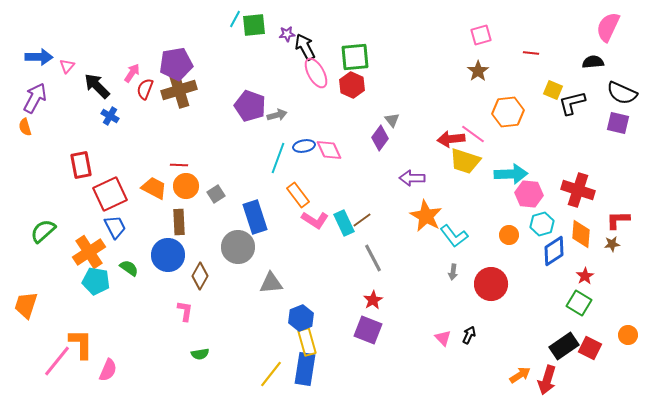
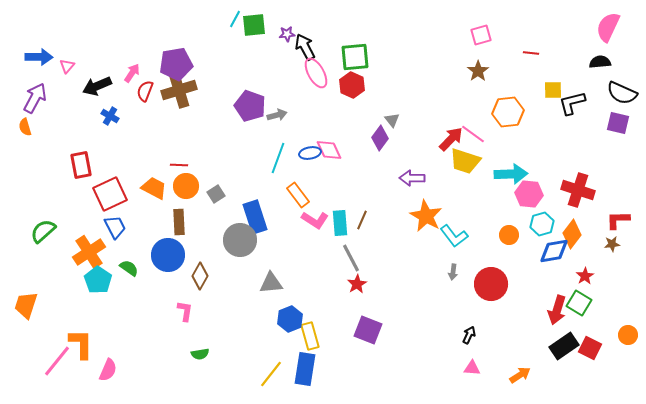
black semicircle at (593, 62): moved 7 px right
black arrow at (97, 86): rotated 68 degrees counterclockwise
red semicircle at (145, 89): moved 2 px down
yellow square at (553, 90): rotated 24 degrees counterclockwise
red arrow at (451, 139): rotated 140 degrees clockwise
blue ellipse at (304, 146): moved 6 px right, 7 px down
brown line at (362, 220): rotated 30 degrees counterclockwise
cyan rectangle at (344, 223): moved 4 px left; rotated 20 degrees clockwise
orange diamond at (581, 234): moved 9 px left; rotated 32 degrees clockwise
gray circle at (238, 247): moved 2 px right, 7 px up
blue diamond at (554, 251): rotated 24 degrees clockwise
gray line at (373, 258): moved 22 px left
cyan pentagon at (96, 281): moved 2 px right, 1 px up; rotated 24 degrees clockwise
red star at (373, 300): moved 16 px left, 16 px up
blue hexagon at (301, 318): moved 11 px left, 1 px down
pink triangle at (443, 338): moved 29 px right, 30 px down; rotated 42 degrees counterclockwise
yellow rectangle at (307, 342): moved 3 px right, 6 px up
red arrow at (547, 380): moved 10 px right, 70 px up
